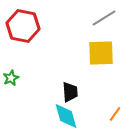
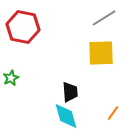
red hexagon: moved 1 px down
orange line: moved 2 px left, 1 px up
